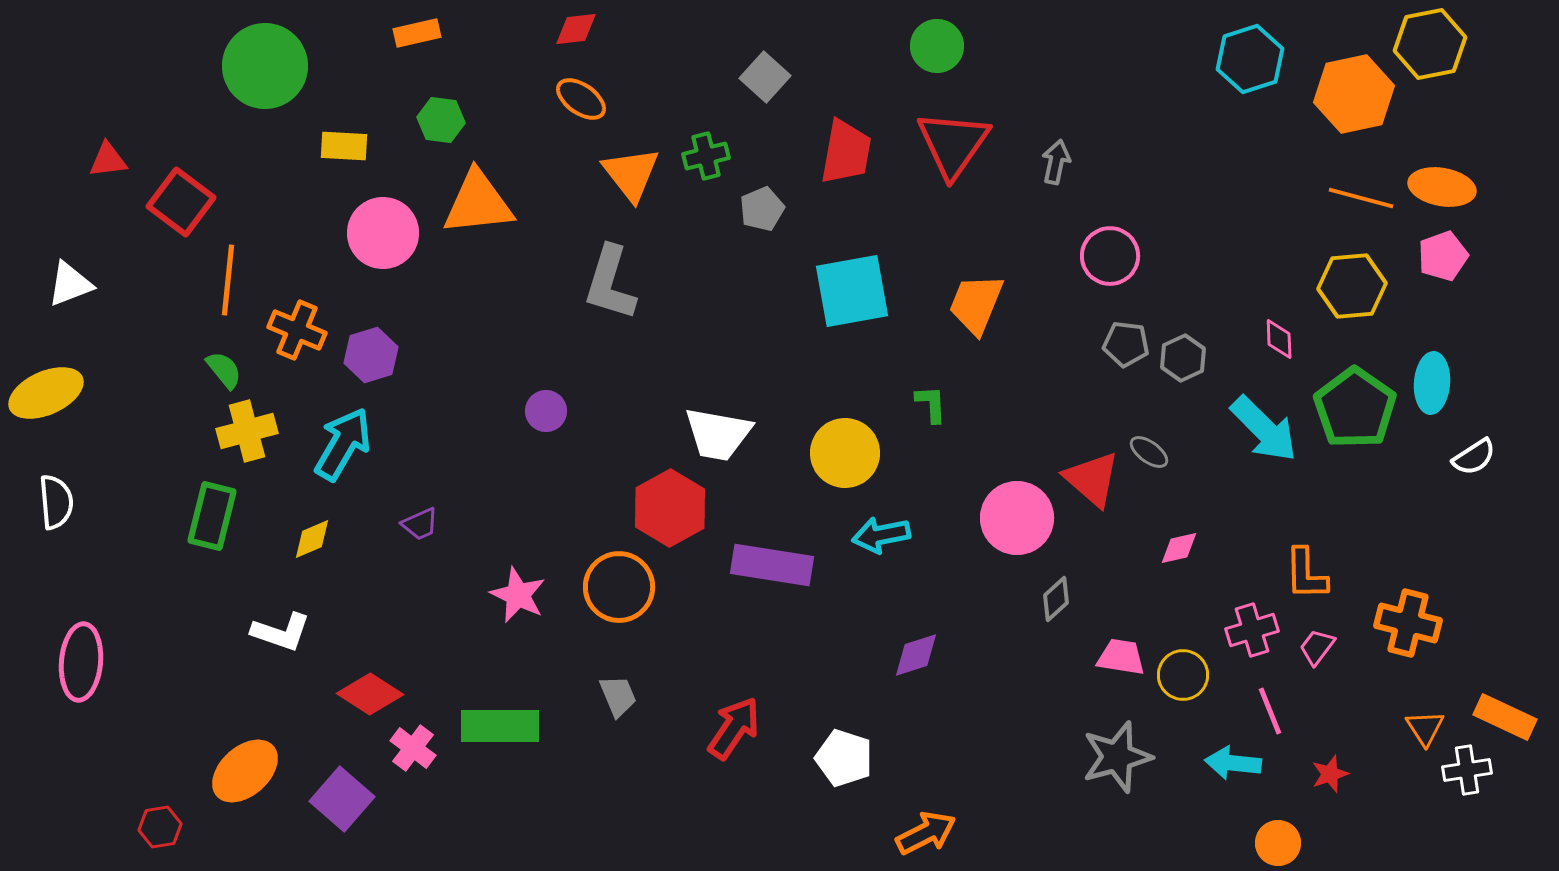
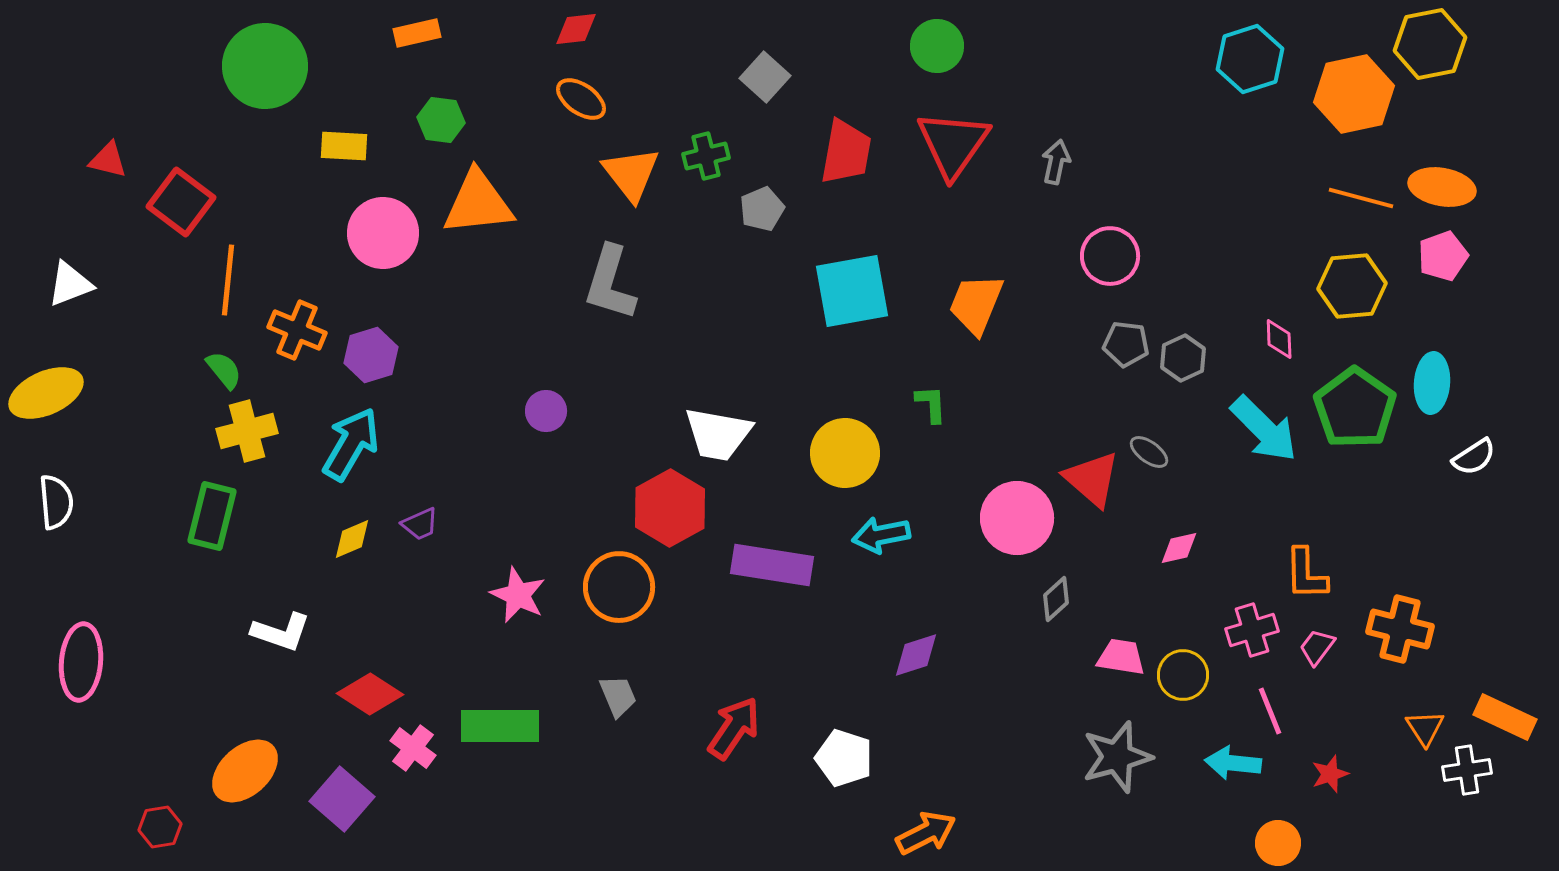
red triangle at (108, 160): rotated 21 degrees clockwise
cyan arrow at (343, 444): moved 8 px right
yellow diamond at (312, 539): moved 40 px right
orange cross at (1408, 623): moved 8 px left, 6 px down
